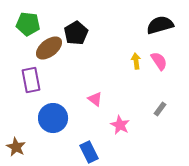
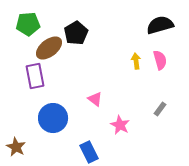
green pentagon: rotated 10 degrees counterclockwise
pink semicircle: moved 1 px right, 1 px up; rotated 18 degrees clockwise
purple rectangle: moved 4 px right, 4 px up
